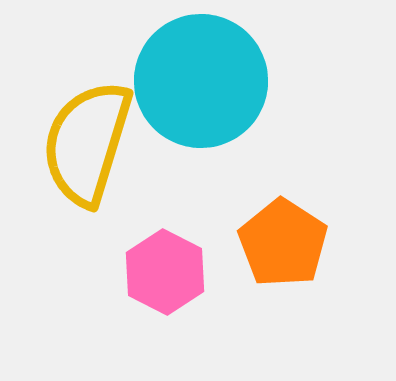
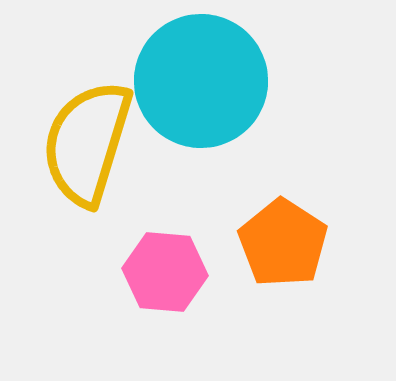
pink hexagon: rotated 22 degrees counterclockwise
